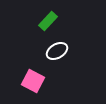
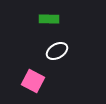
green rectangle: moved 1 px right, 2 px up; rotated 48 degrees clockwise
